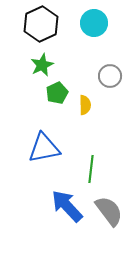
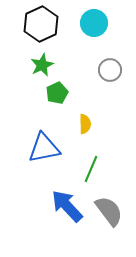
gray circle: moved 6 px up
yellow semicircle: moved 19 px down
green line: rotated 16 degrees clockwise
